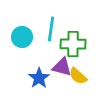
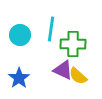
cyan circle: moved 2 px left, 2 px up
purple triangle: moved 1 px right, 3 px down; rotated 10 degrees clockwise
blue star: moved 20 px left
